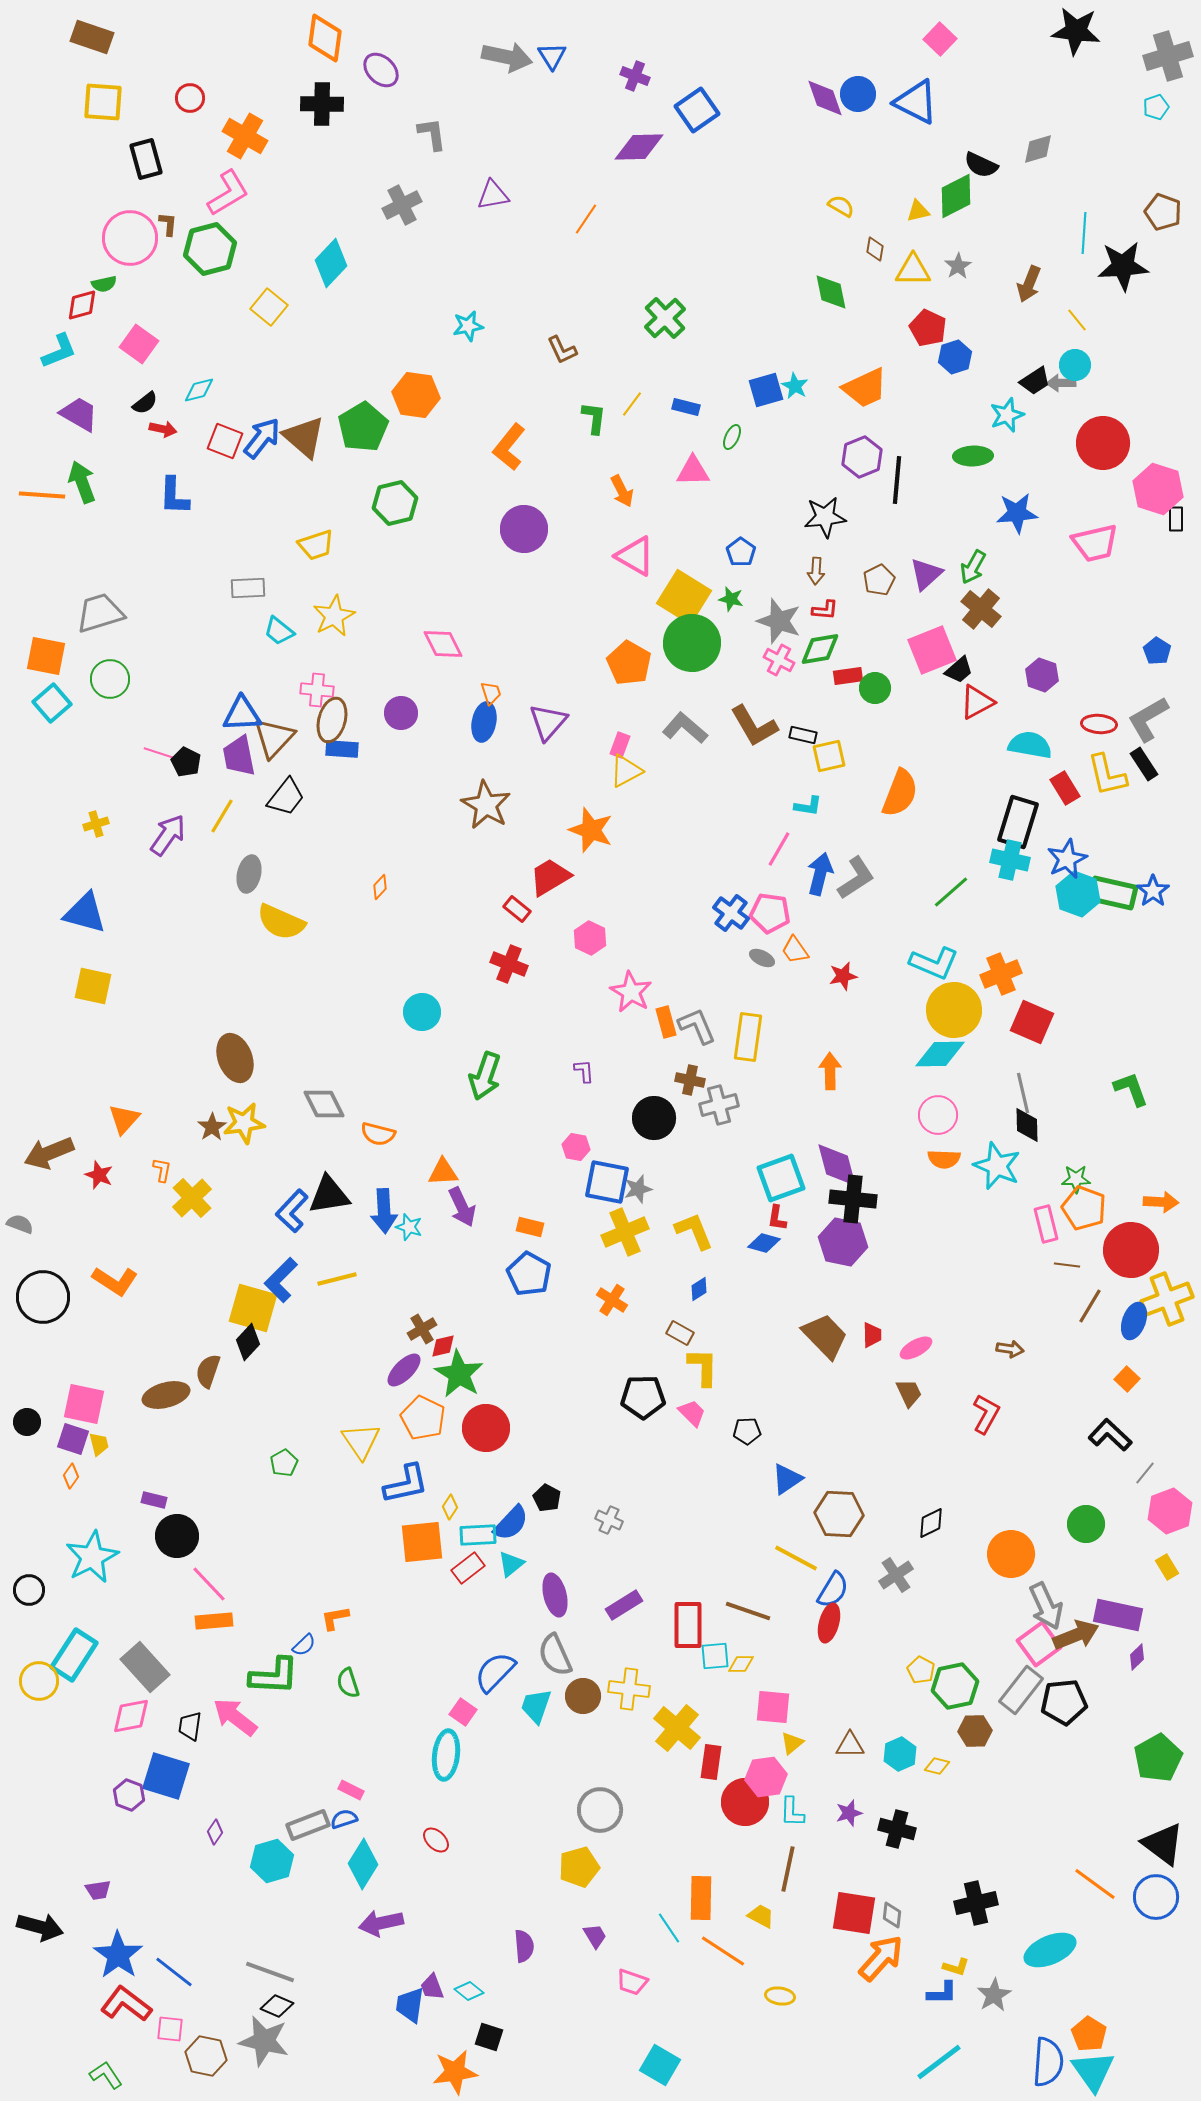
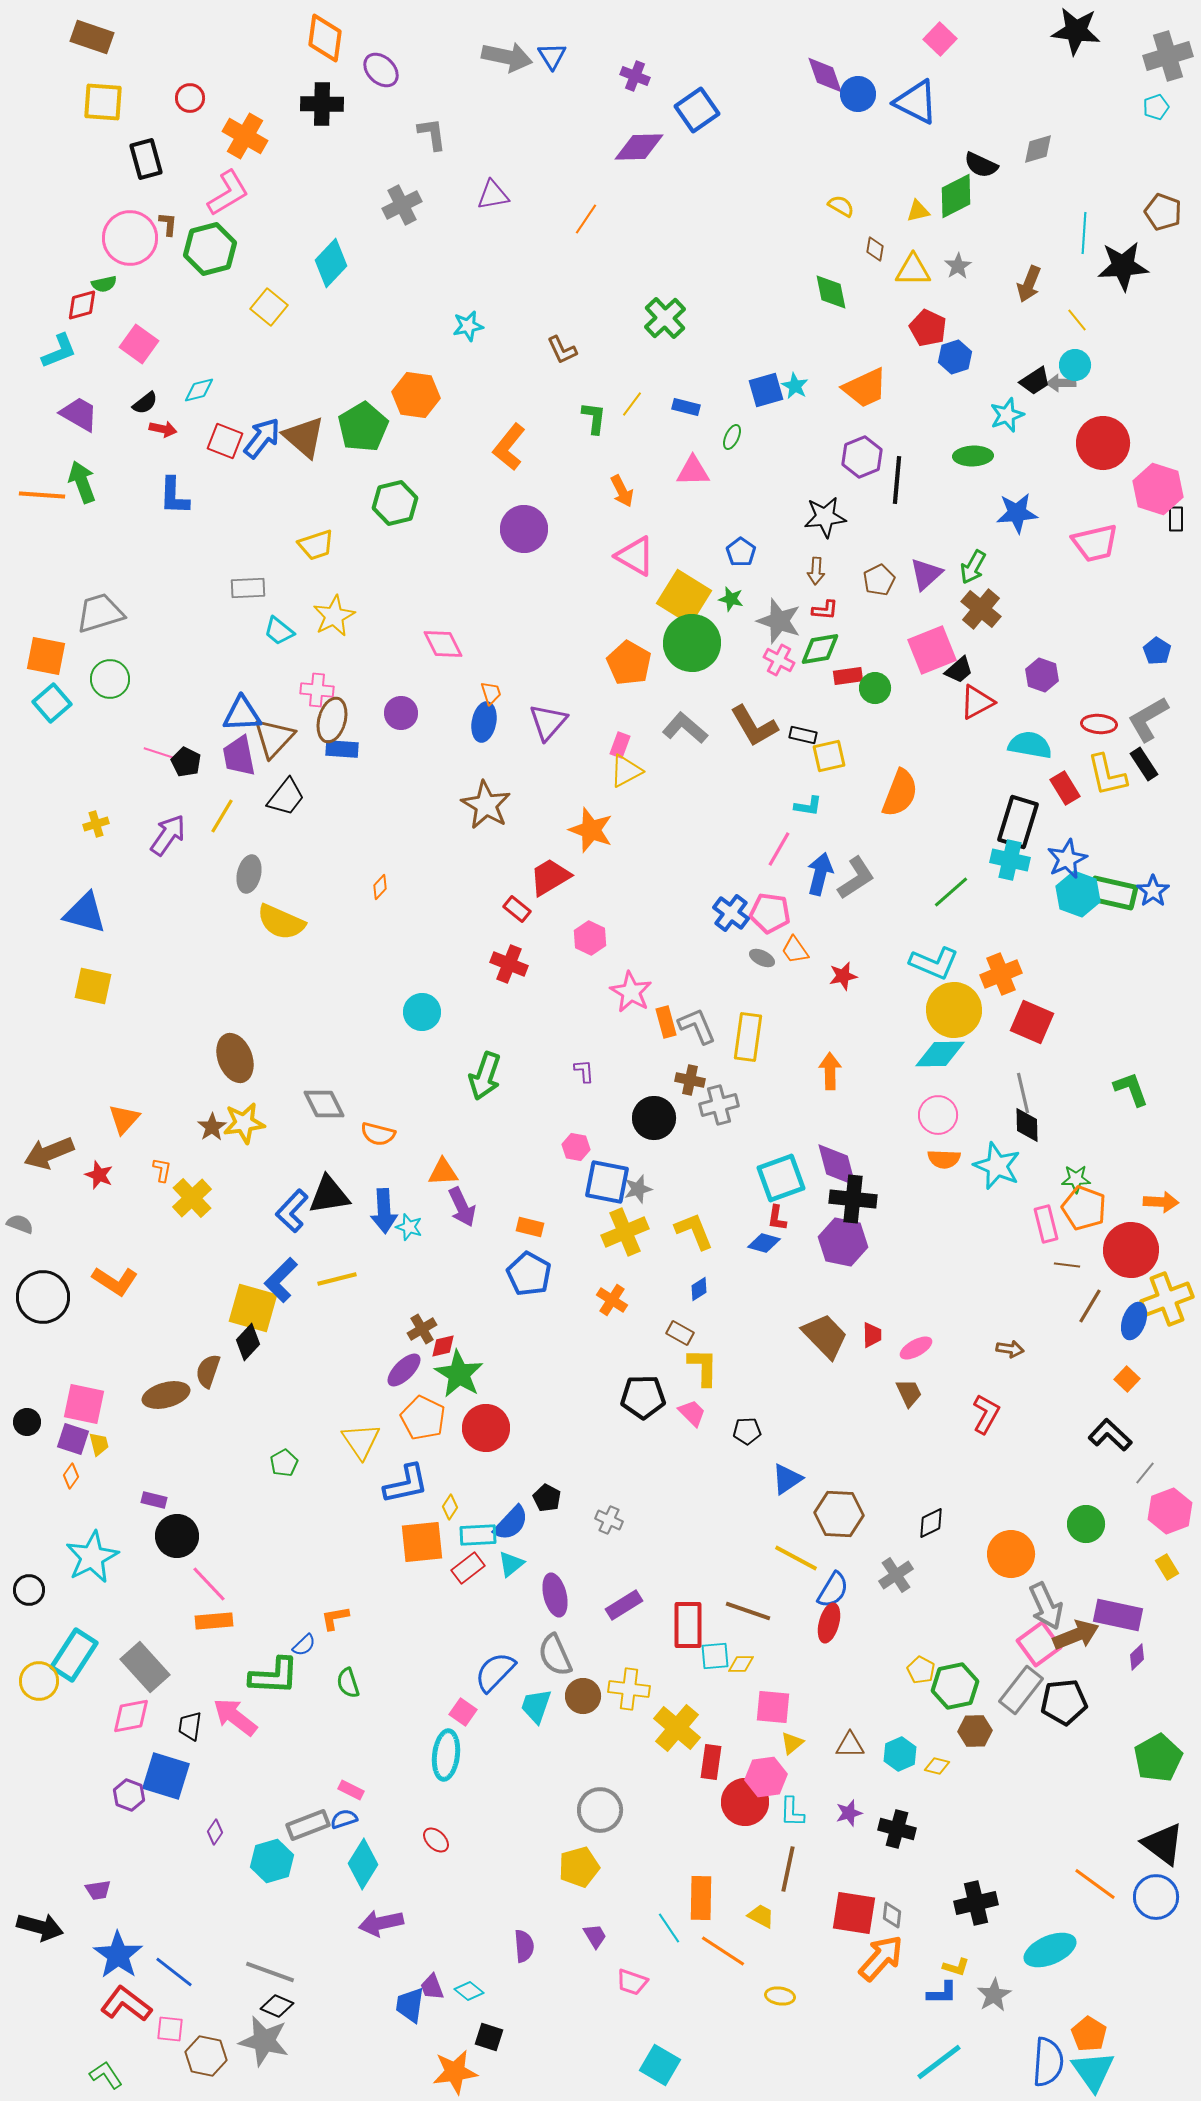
purple diamond at (825, 98): moved 23 px up
